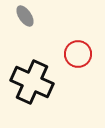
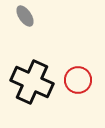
red circle: moved 26 px down
